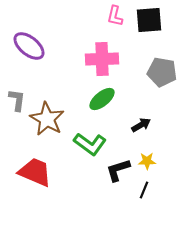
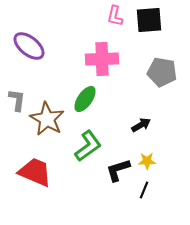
green ellipse: moved 17 px left; rotated 16 degrees counterclockwise
green L-shape: moved 2 px left, 2 px down; rotated 72 degrees counterclockwise
